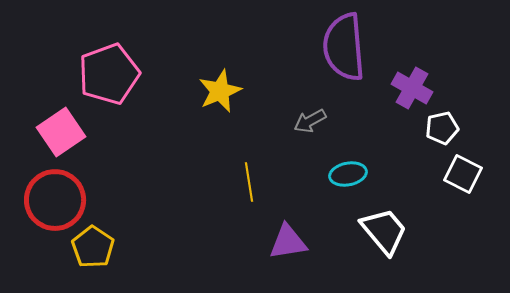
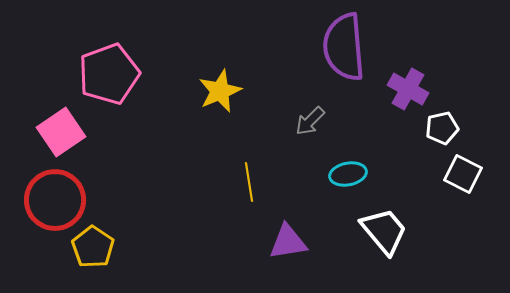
purple cross: moved 4 px left, 1 px down
gray arrow: rotated 16 degrees counterclockwise
